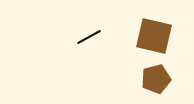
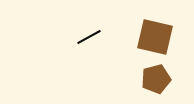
brown square: moved 1 px right, 1 px down
